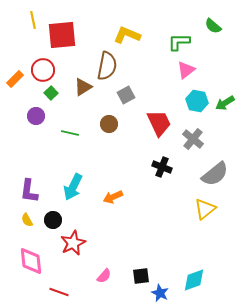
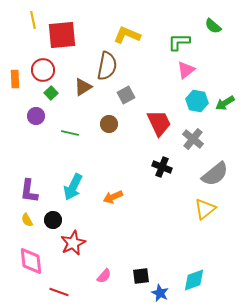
orange rectangle: rotated 48 degrees counterclockwise
